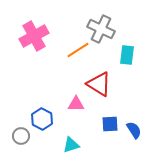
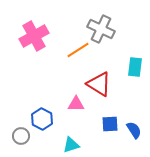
cyan rectangle: moved 8 px right, 12 px down
